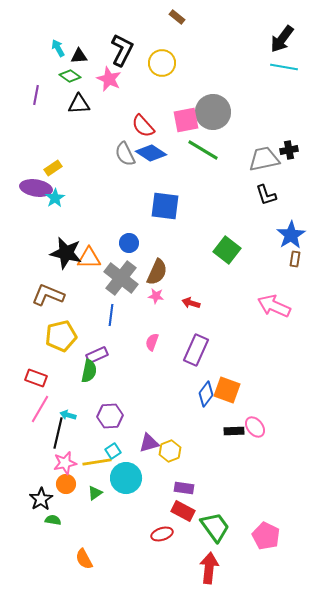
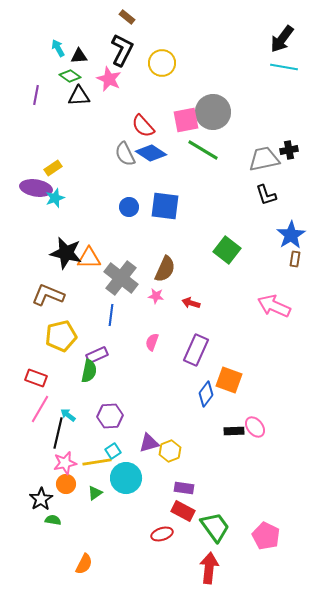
brown rectangle at (177, 17): moved 50 px left
black triangle at (79, 104): moved 8 px up
cyan star at (55, 198): rotated 12 degrees clockwise
blue circle at (129, 243): moved 36 px up
brown semicircle at (157, 272): moved 8 px right, 3 px up
orange square at (227, 390): moved 2 px right, 10 px up
cyan arrow at (68, 415): rotated 21 degrees clockwise
orange semicircle at (84, 559): moved 5 px down; rotated 125 degrees counterclockwise
